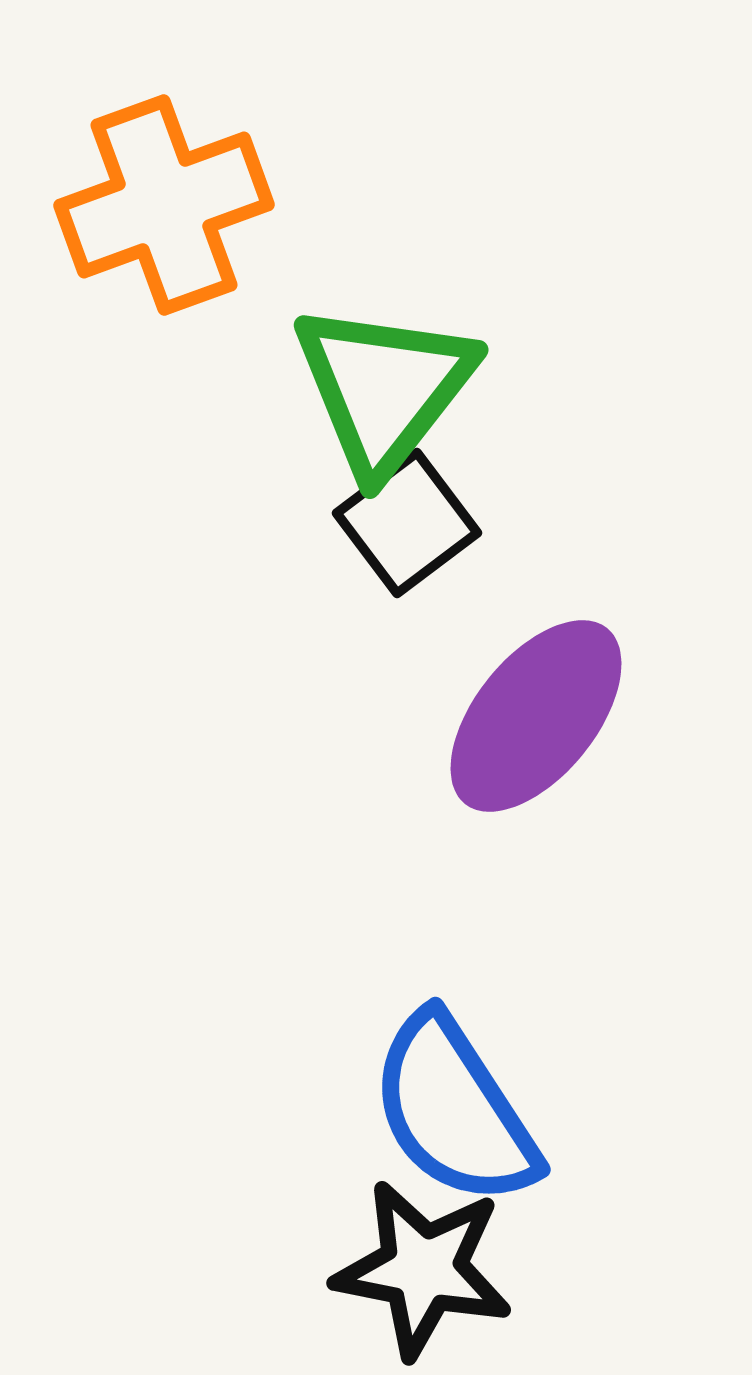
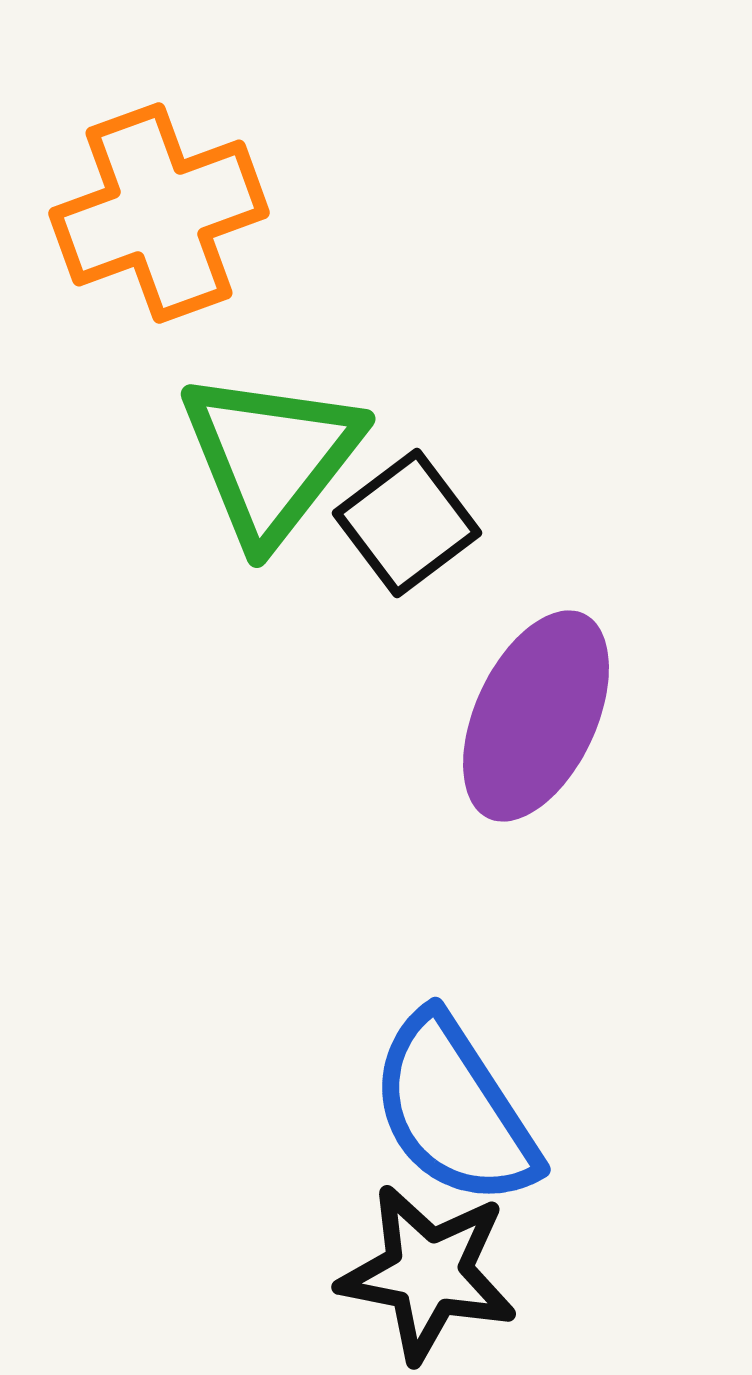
orange cross: moved 5 px left, 8 px down
green triangle: moved 113 px left, 69 px down
purple ellipse: rotated 14 degrees counterclockwise
black star: moved 5 px right, 4 px down
